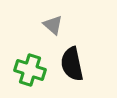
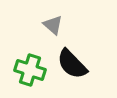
black semicircle: rotated 32 degrees counterclockwise
